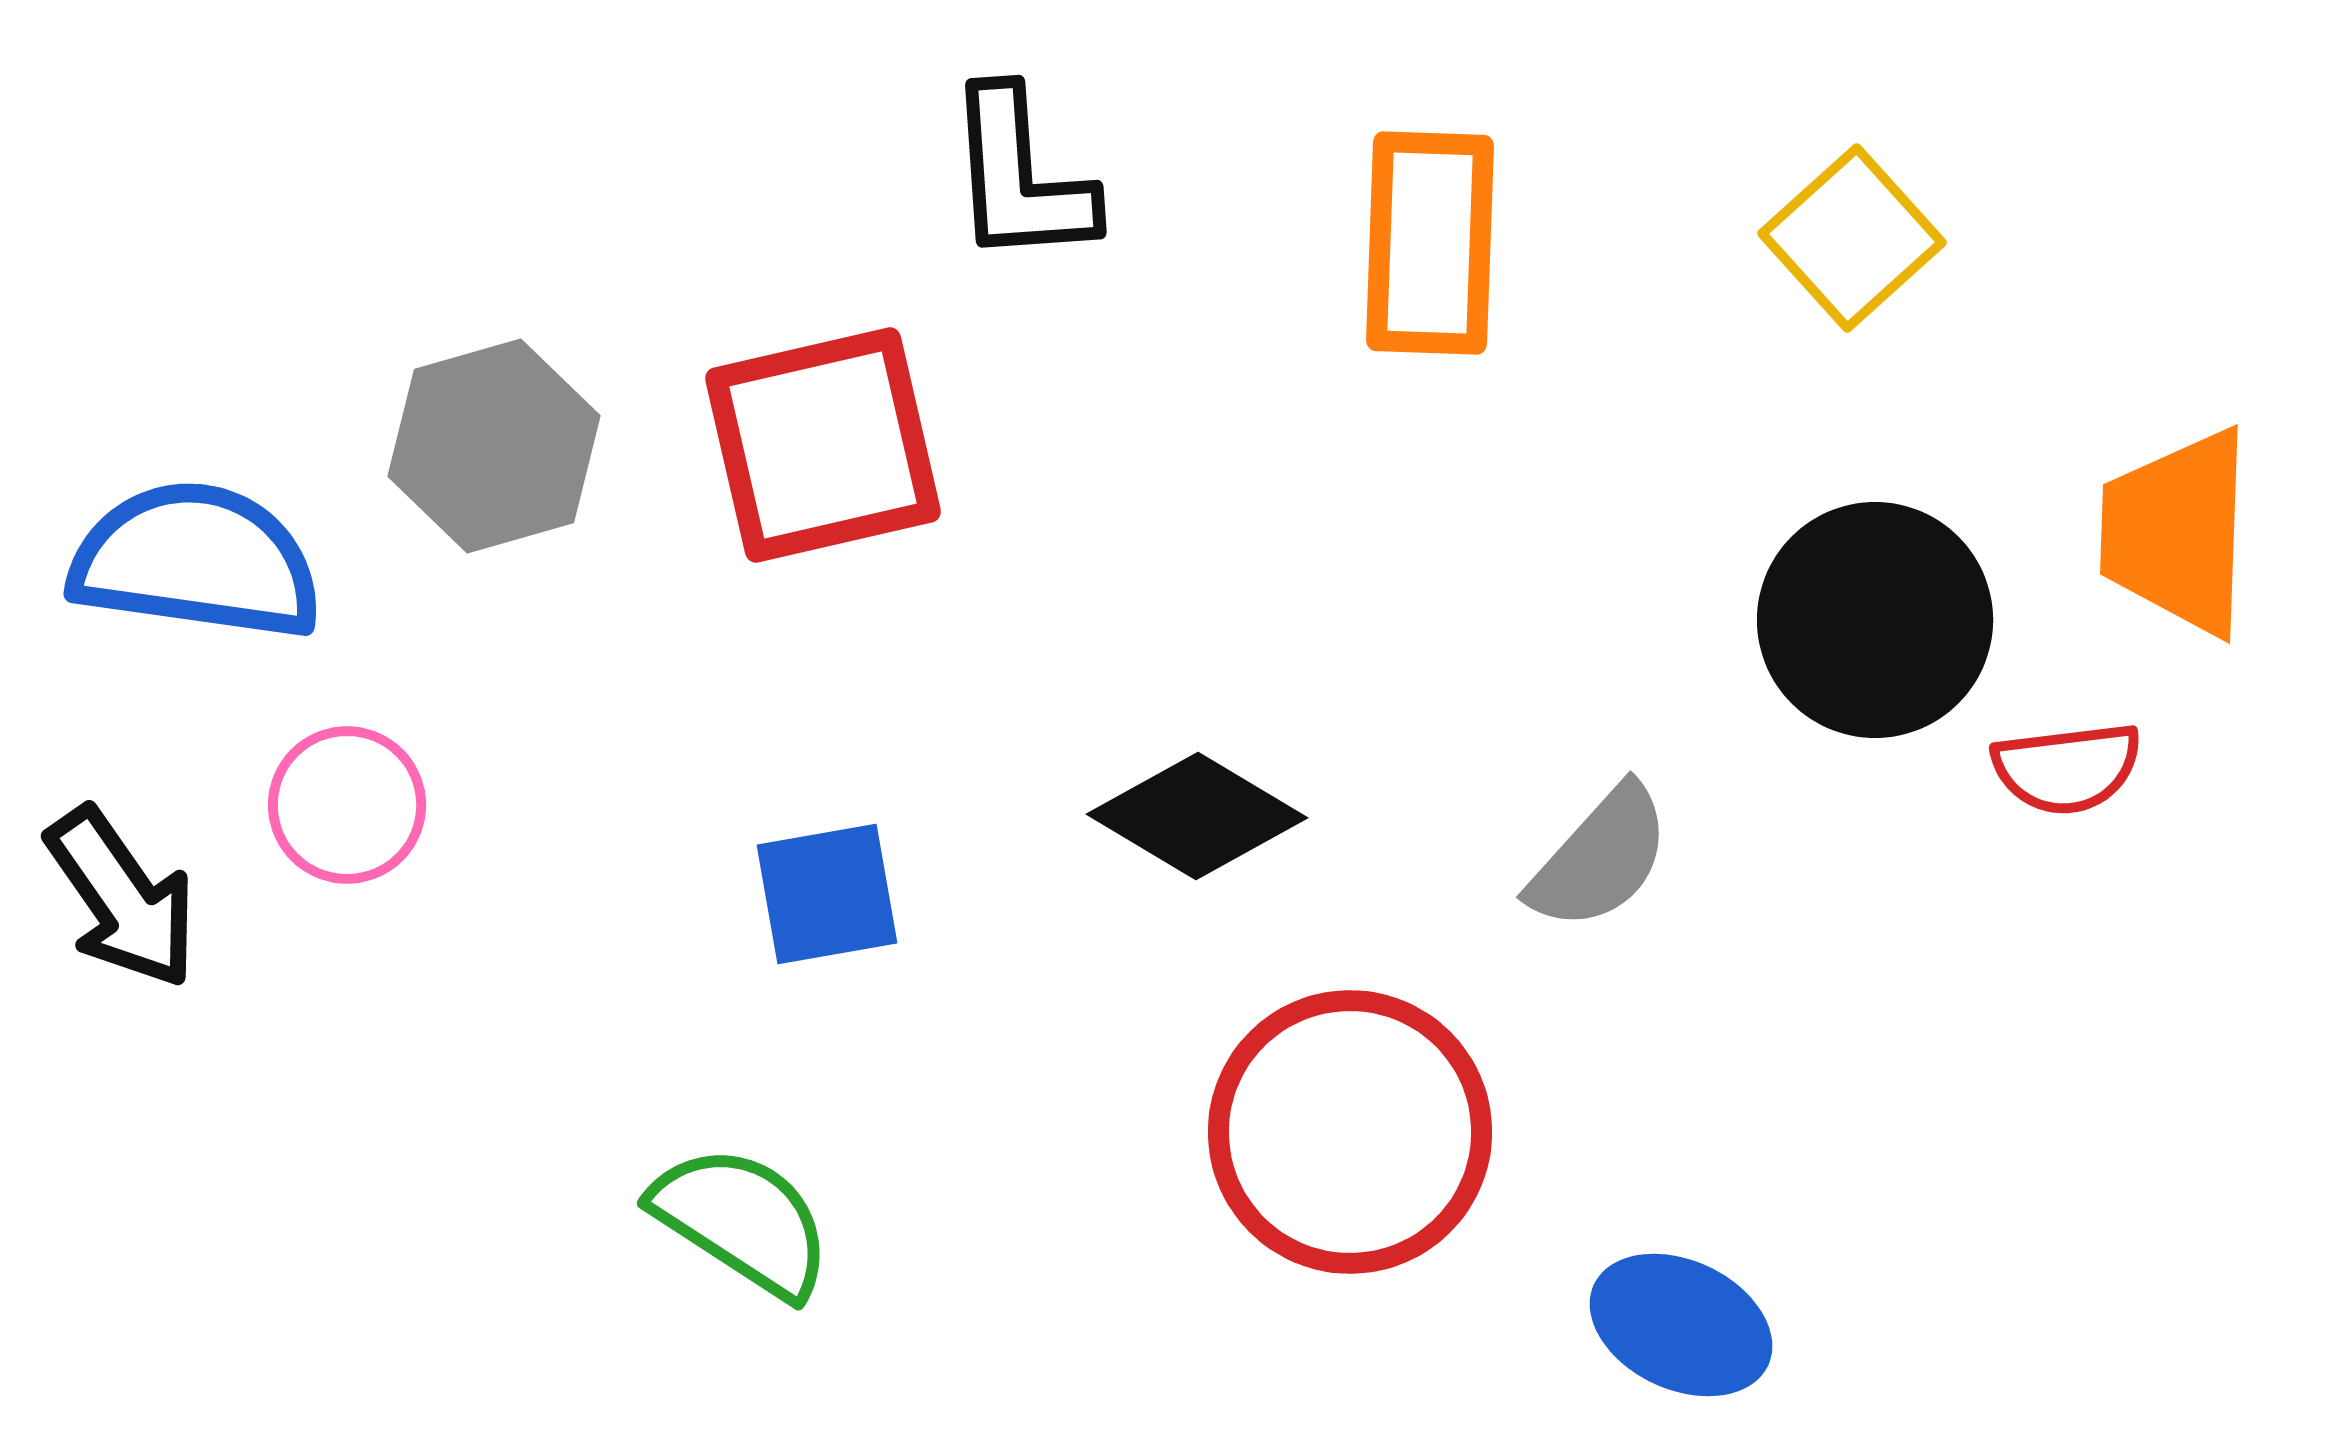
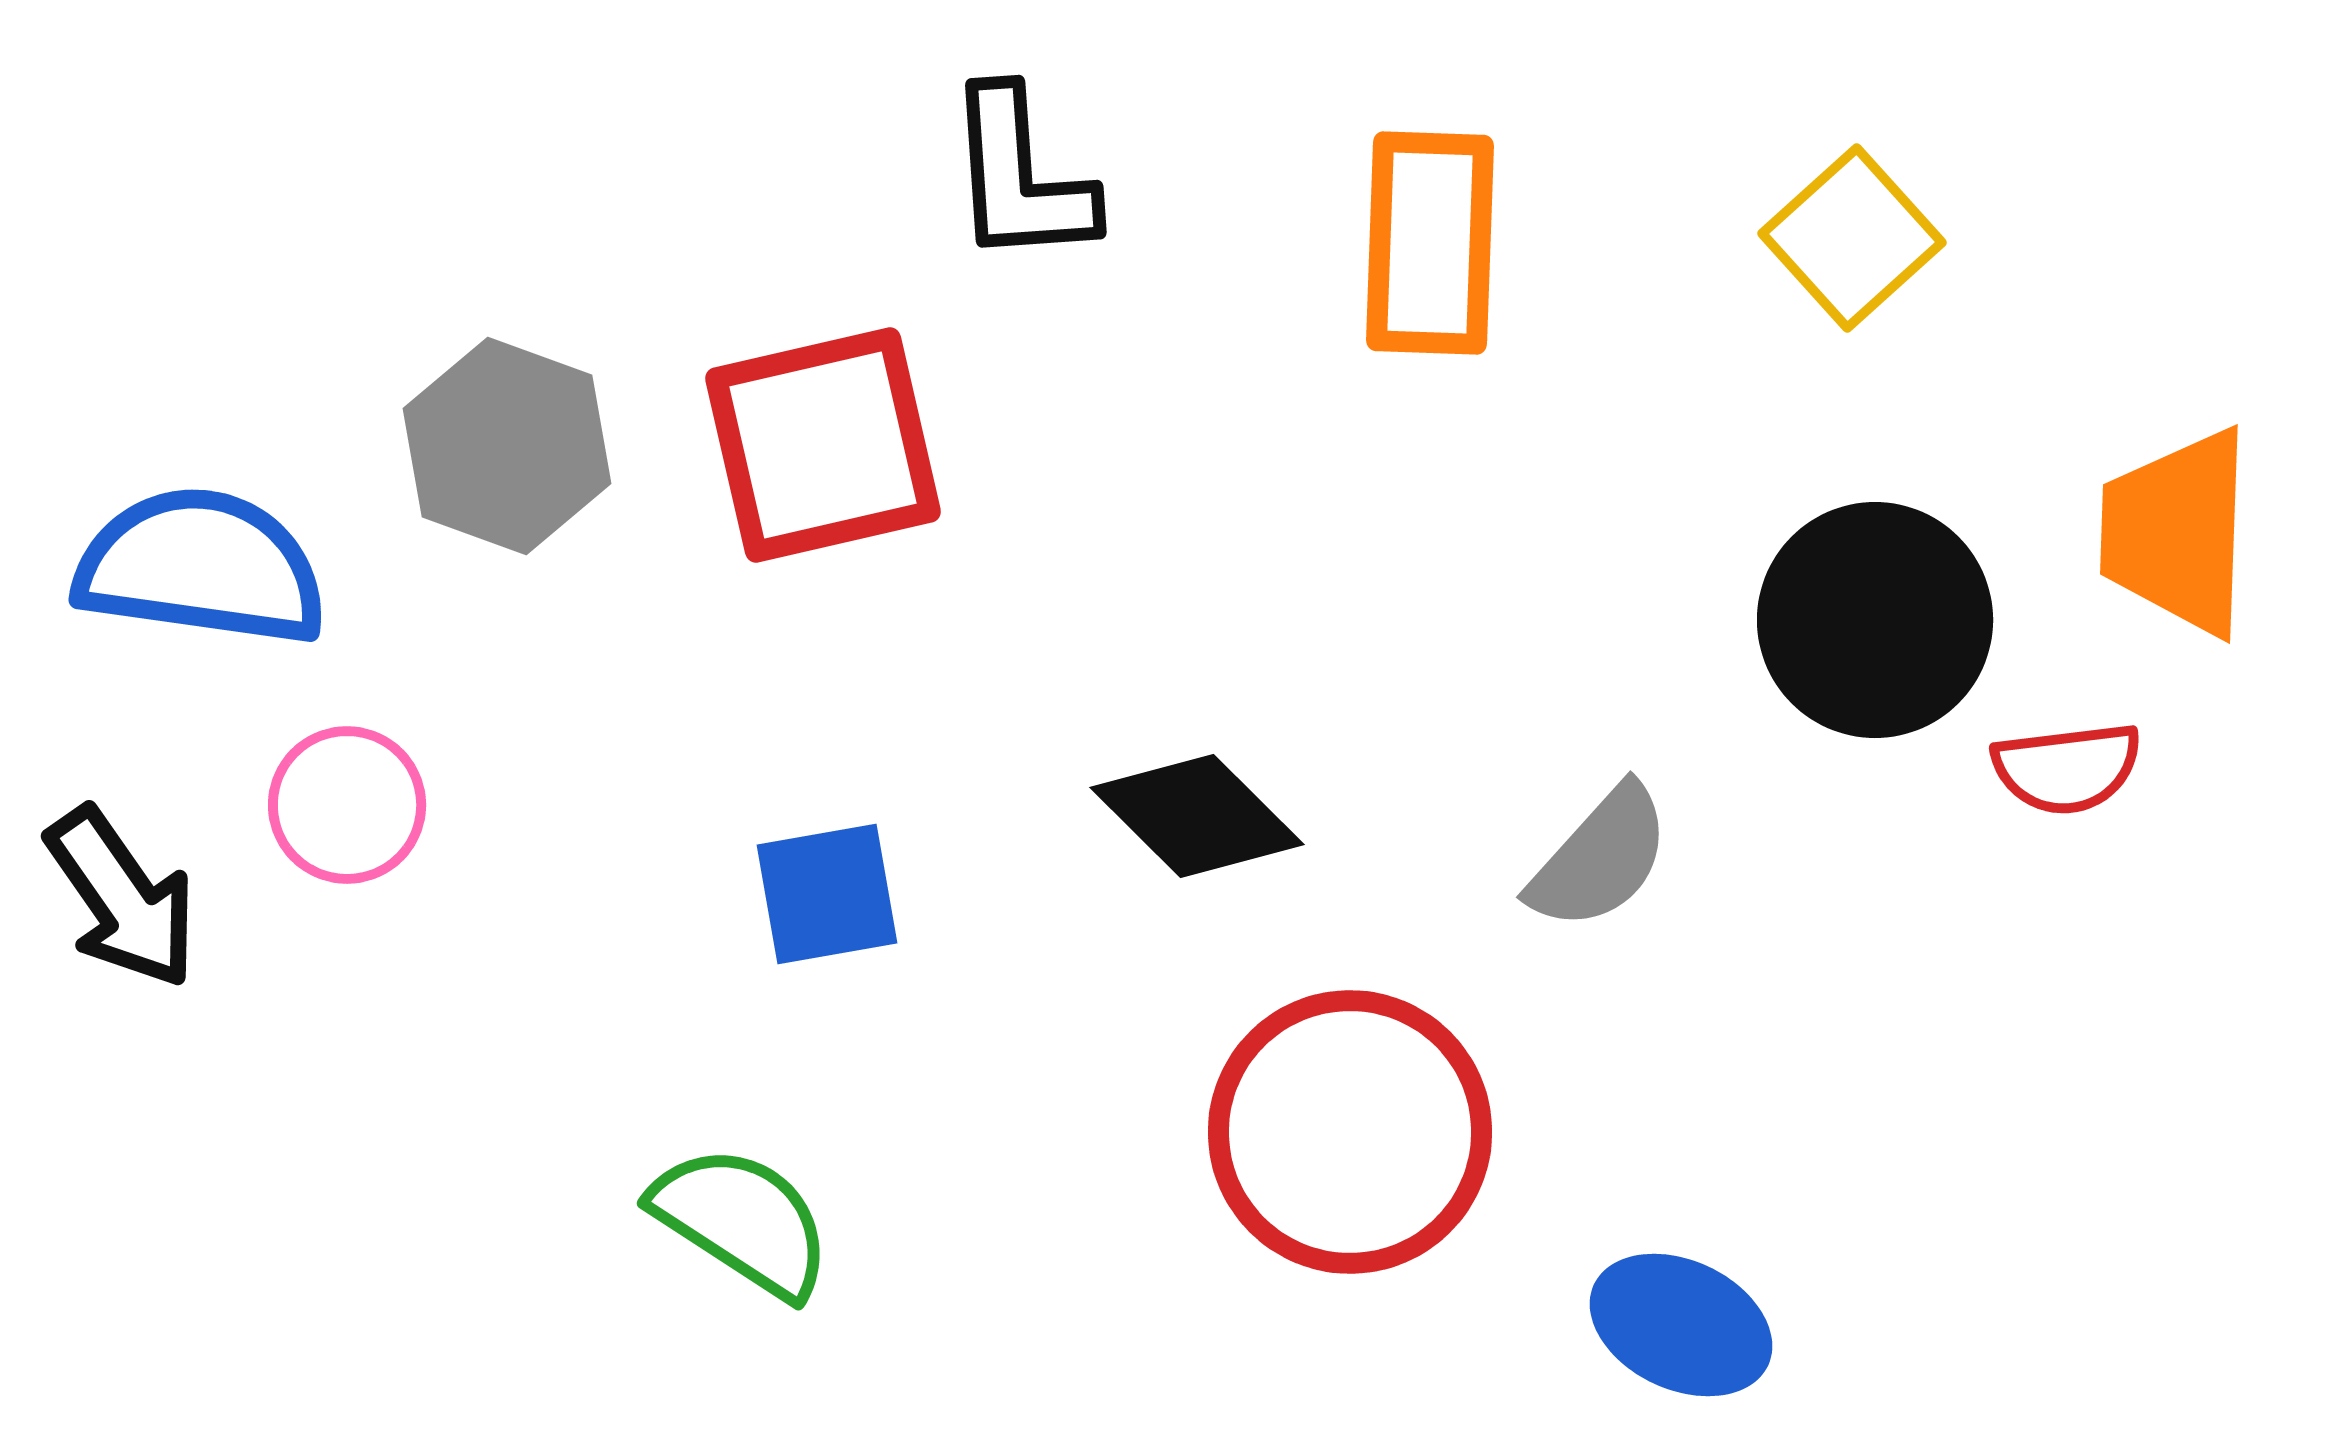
gray hexagon: moved 13 px right; rotated 24 degrees counterclockwise
blue semicircle: moved 5 px right, 6 px down
black diamond: rotated 14 degrees clockwise
